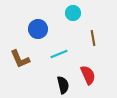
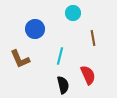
blue circle: moved 3 px left
cyan line: moved 1 px right, 2 px down; rotated 54 degrees counterclockwise
